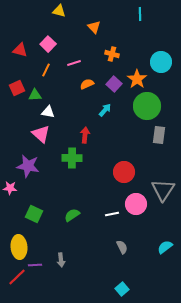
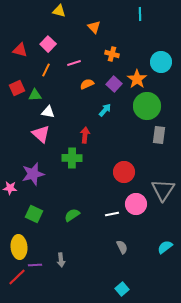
purple star: moved 5 px right, 8 px down; rotated 25 degrees counterclockwise
